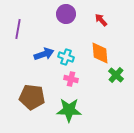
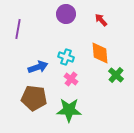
blue arrow: moved 6 px left, 13 px down
pink cross: rotated 24 degrees clockwise
brown pentagon: moved 2 px right, 1 px down
